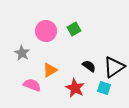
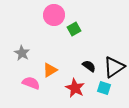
pink circle: moved 8 px right, 16 px up
pink semicircle: moved 1 px left, 2 px up
